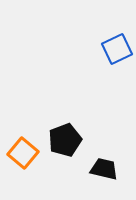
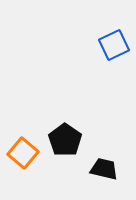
blue square: moved 3 px left, 4 px up
black pentagon: rotated 16 degrees counterclockwise
